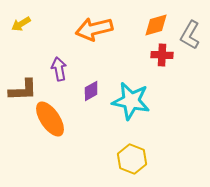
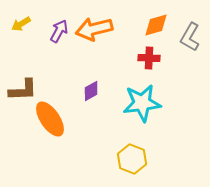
gray L-shape: moved 2 px down
red cross: moved 13 px left, 3 px down
purple arrow: moved 38 px up; rotated 40 degrees clockwise
cyan star: moved 11 px right, 2 px down; rotated 18 degrees counterclockwise
